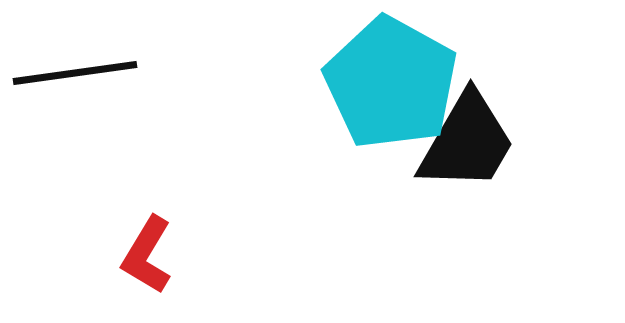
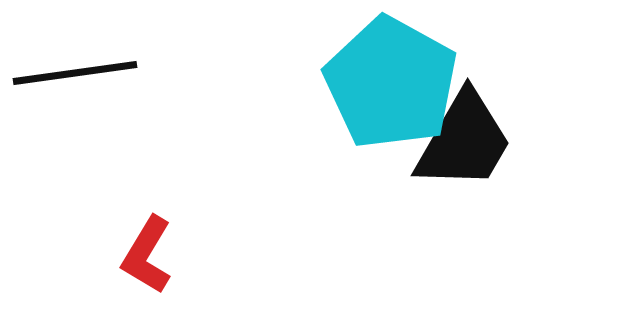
black trapezoid: moved 3 px left, 1 px up
